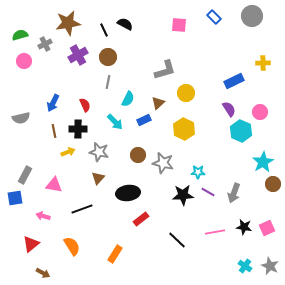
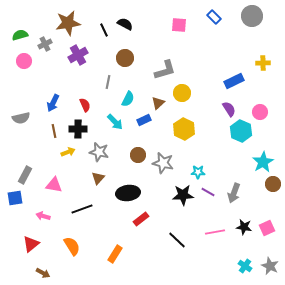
brown circle at (108, 57): moved 17 px right, 1 px down
yellow circle at (186, 93): moved 4 px left
